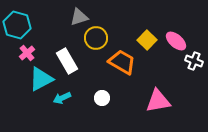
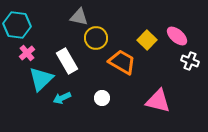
gray triangle: rotated 30 degrees clockwise
cyan hexagon: rotated 8 degrees counterclockwise
pink ellipse: moved 1 px right, 5 px up
white cross: moved 4 px left
cyan triangle: rotated 16 degrees counterclockwise
pink triangle: rotated 24 degrees clockwise
